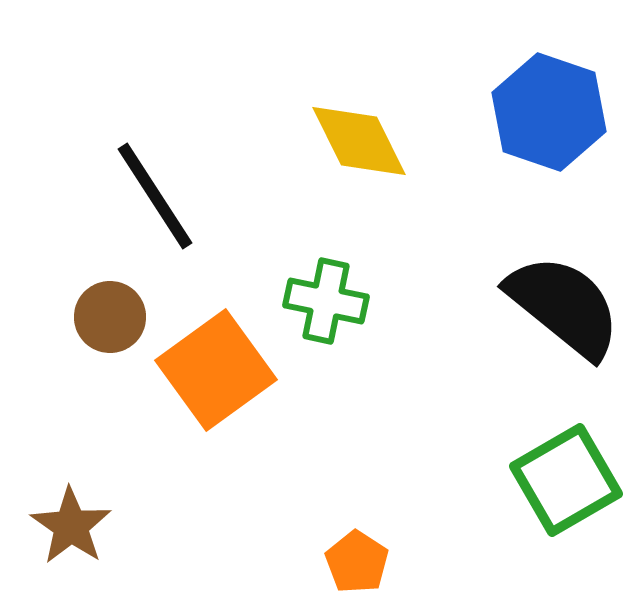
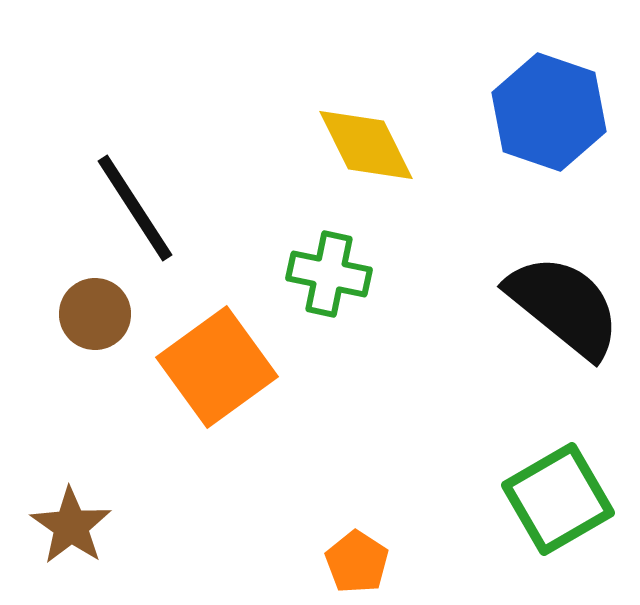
yellow diamond: moved 7 px right, 4 px down
black line: moved 20 px left, 12 px down
green cross: moved 3 px right, 27 px up
brown circle: moved 15 px left, 3 px up
orange square: moved 1 px right, 3 px up
green square: moved 8 px left, 19 px down
